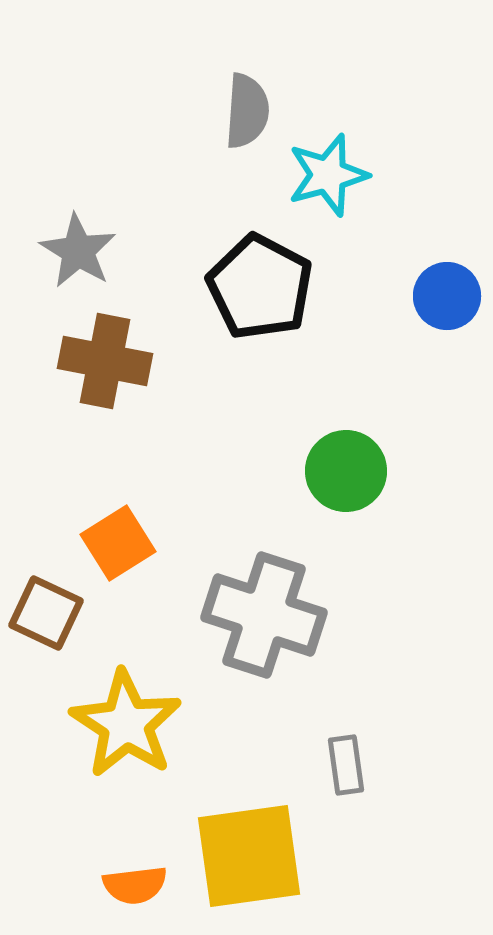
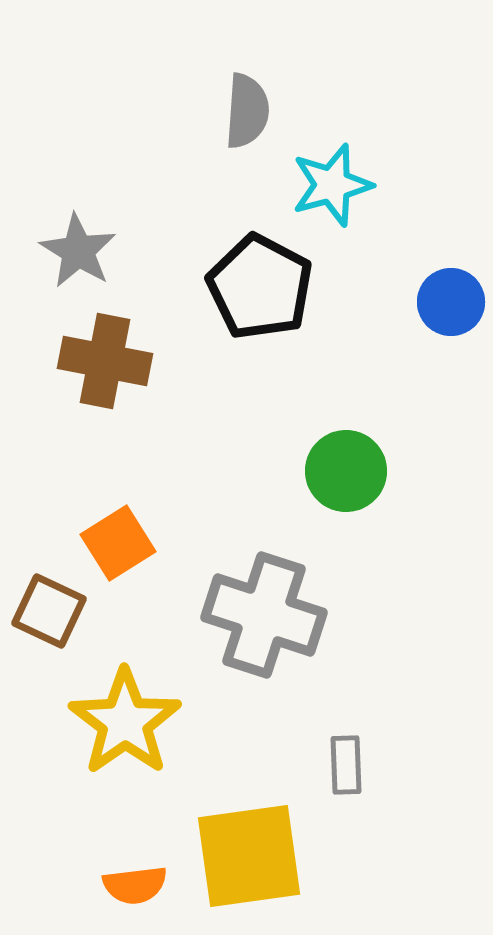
cyan star: moved 4 px right, 10 px down
blue circle: moved 4 px right, 6 px down
brown square: moved 3 px right, 2 px up
yellow star: moved 1 px left, 2 px up; rotated 4 degrees clockwise
gray rectangle: rotated 6 degrees clockwise
